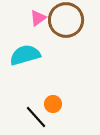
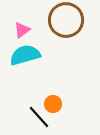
pink triangle: moved 16 px left, 12 px down
black line: moved 3 px right
